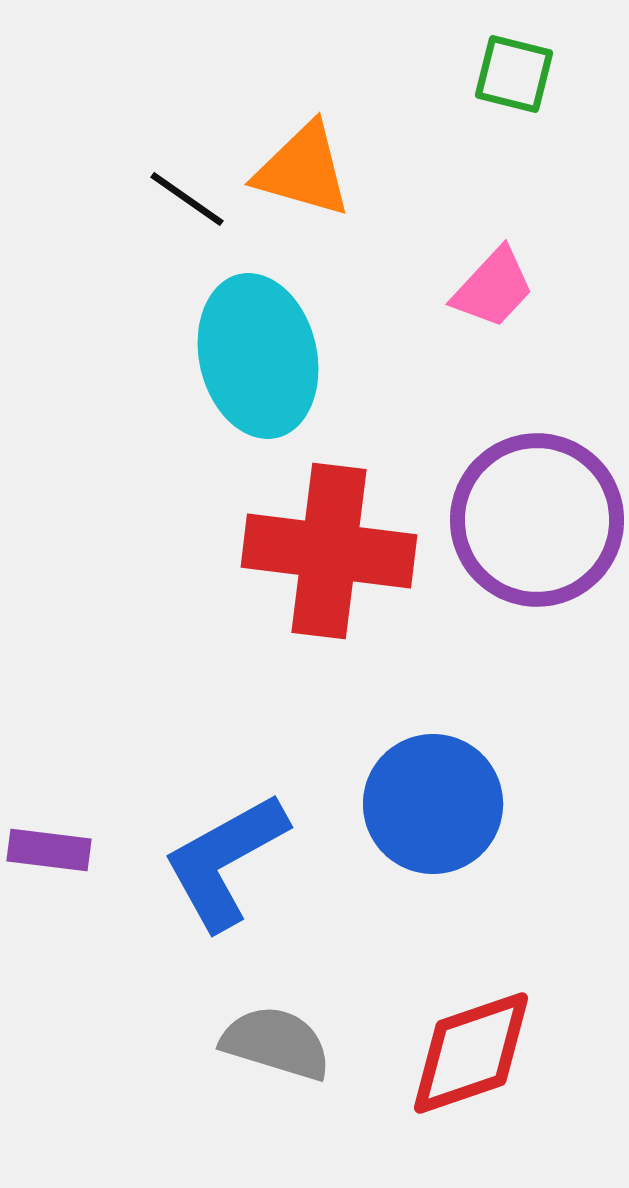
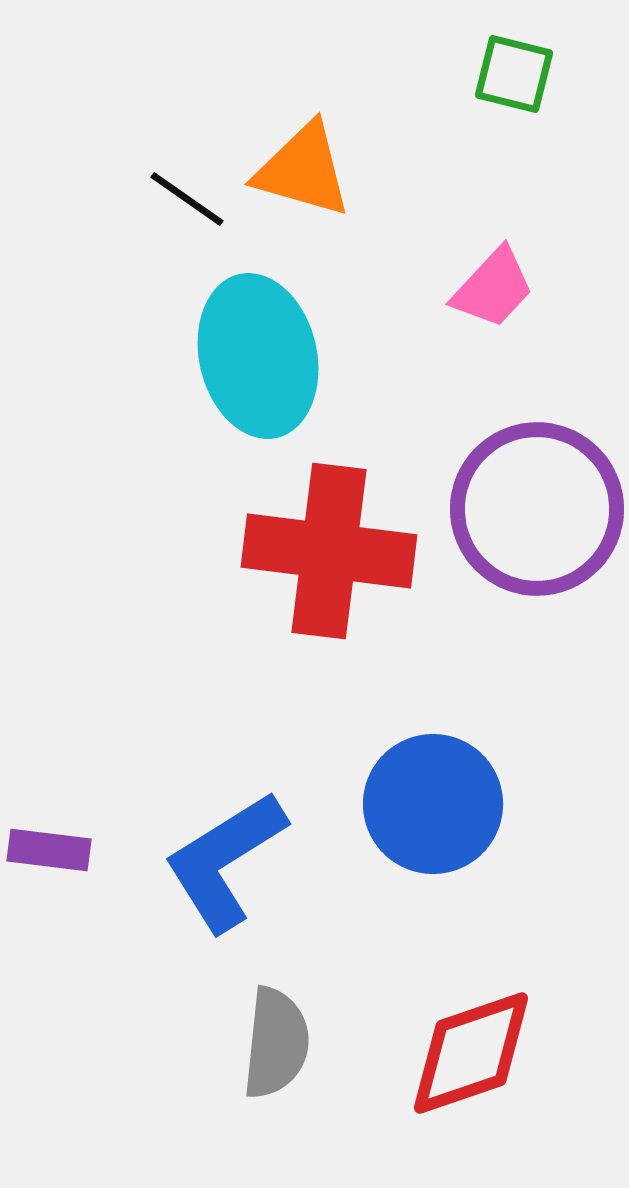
purple circle: moved 11 px up
blue L-shape: rotated 3 degrees counterclockwise
gray semicircle: rotated 79 degrees clockwise
